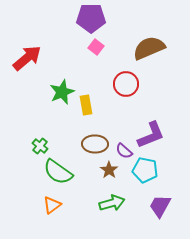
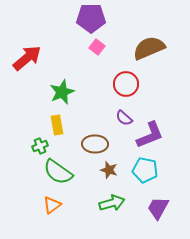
pink square: moved 1 px right
yellow rectangle: moved 29 px left, 20 px down
purple L-shape: moved 1 px left
green cross: rotated 28 degrees clockwise
purple semicircle: moved 33 px up
brown star: rotated 18 degrees counterclockwise
purple trapezoid: moved 2 px left, 2 px down
